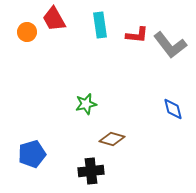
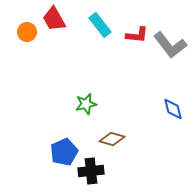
cyan rectangle: rotated 30 degrees counterclockwise
blue pentagon: moved 32 px right, 2 px up; rotated 8 degrees counterclockwise
